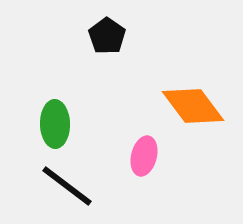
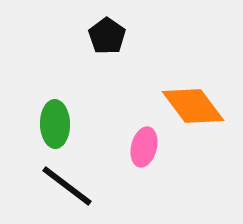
pink ellipse: moved 9 px up
